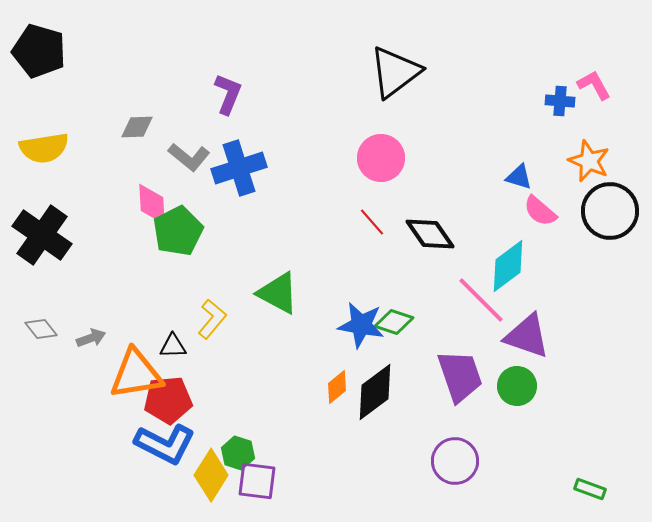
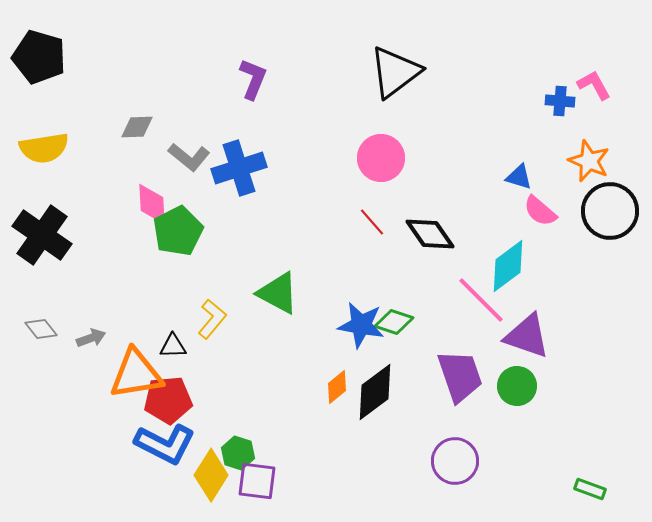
black pentagon at (39, 51): moved 6 px down
purple L-shape at (228, 94): moved 25 px right, 15 px up
